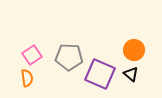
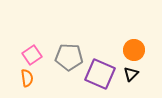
black triangle: rotated 35 degrees clockwise
